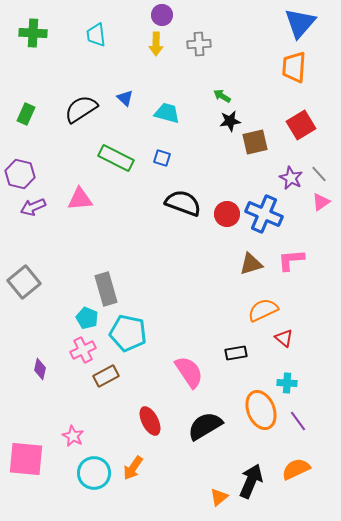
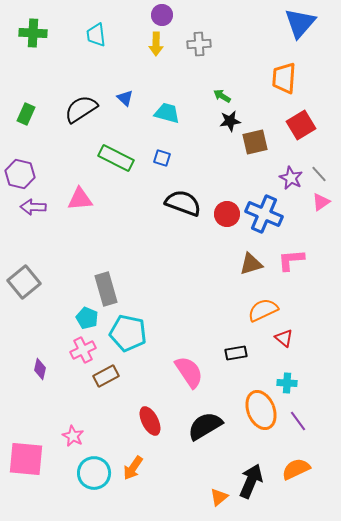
orange trapezoid at (294, 67): moved 10 px left, 11 px down
purple arrow at (33, 207): rotated 25 degrees clockwise
